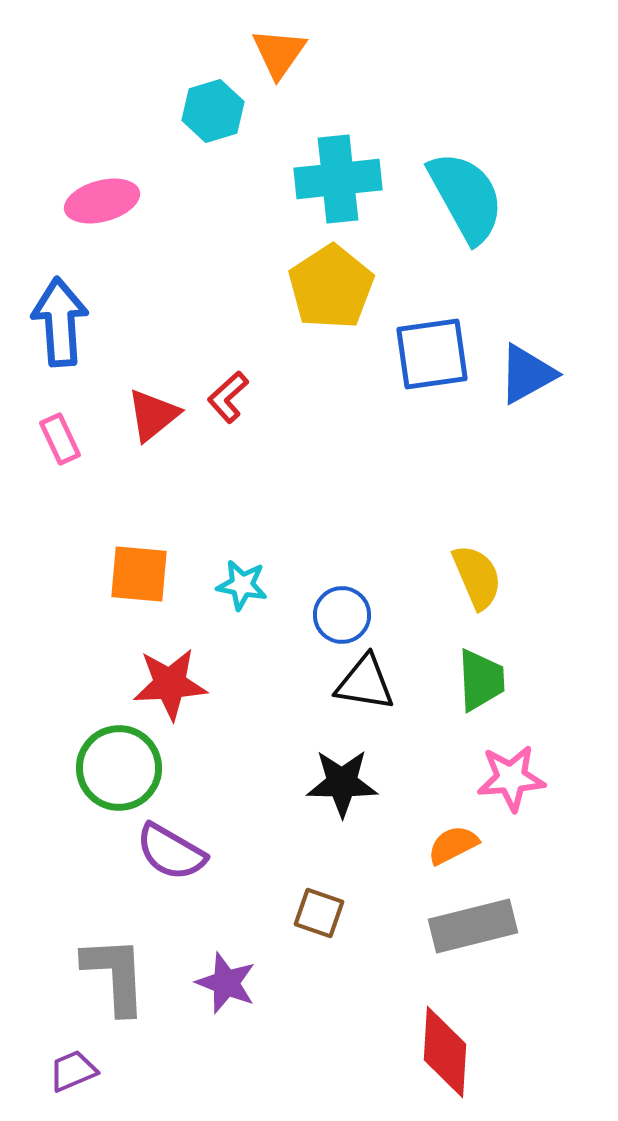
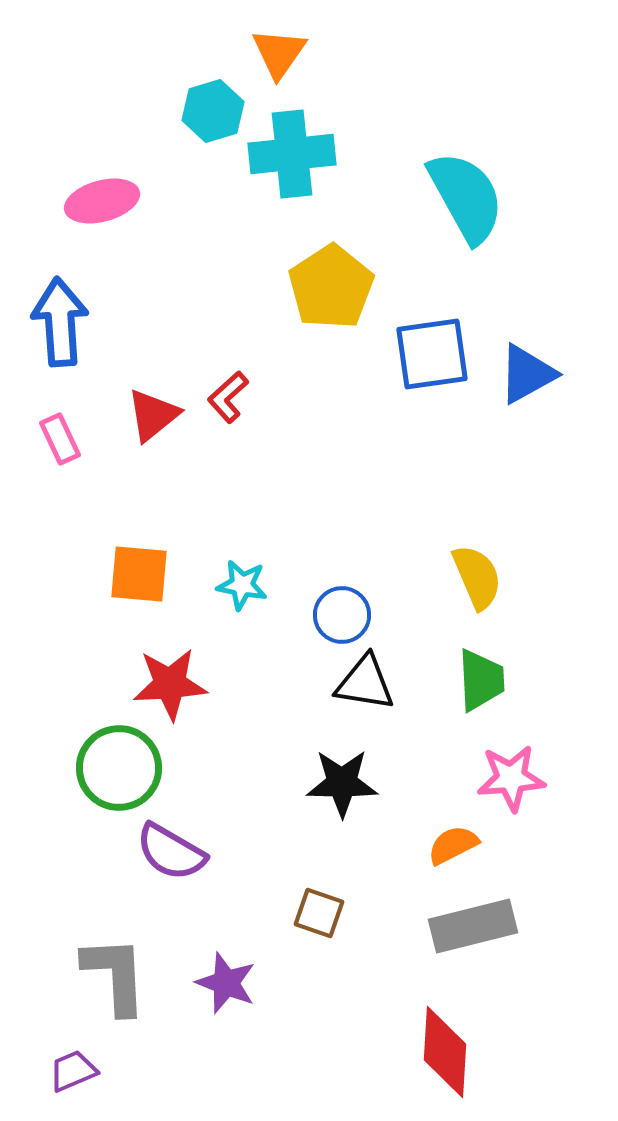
cyan cross: moved 46 px left, 25 px up
